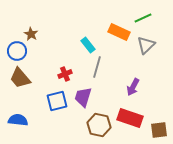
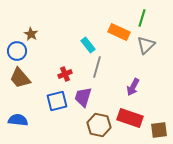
green line: moved 1 px left; rotated 48 degrees counterclockwise
